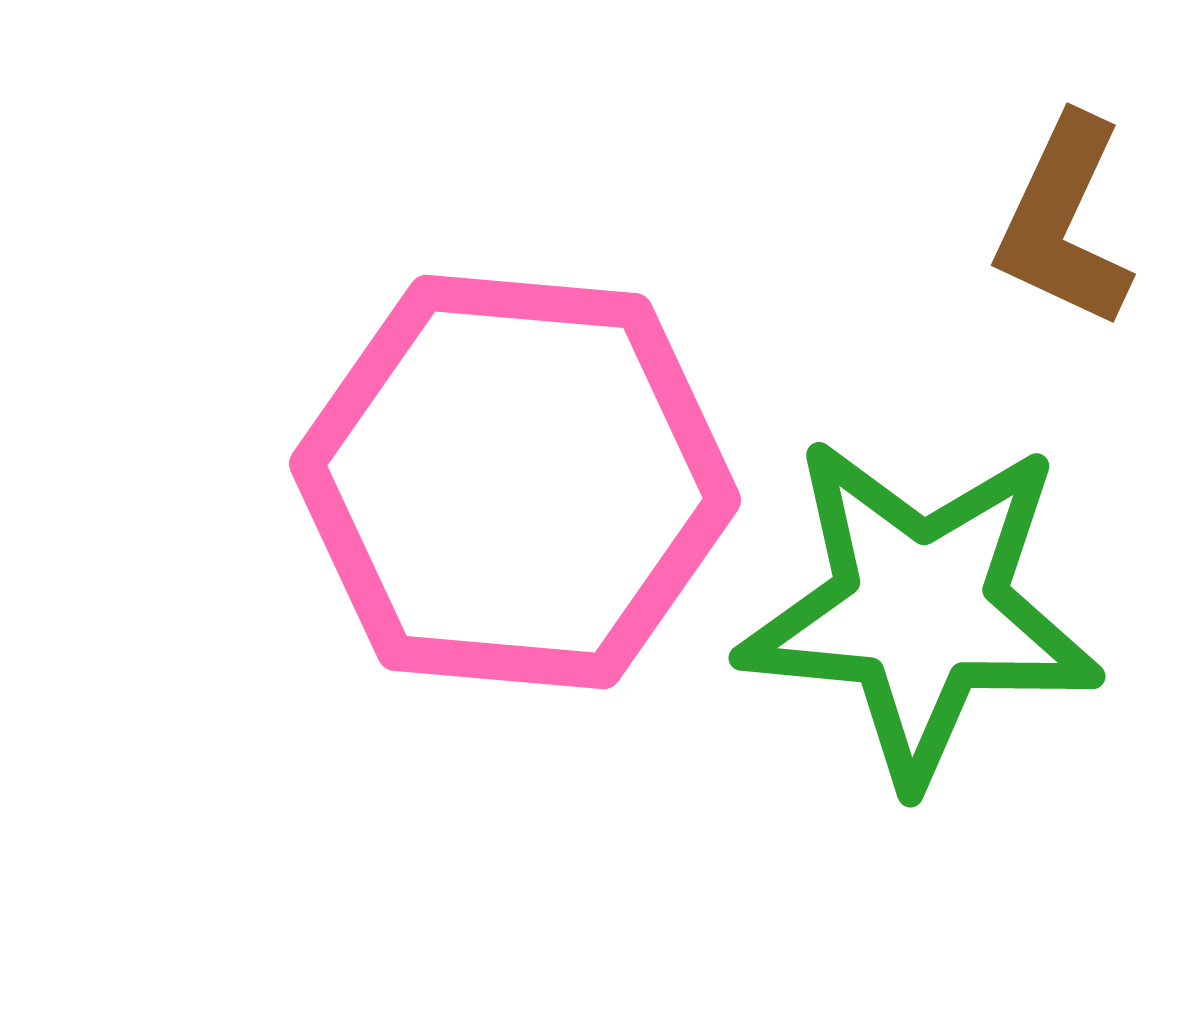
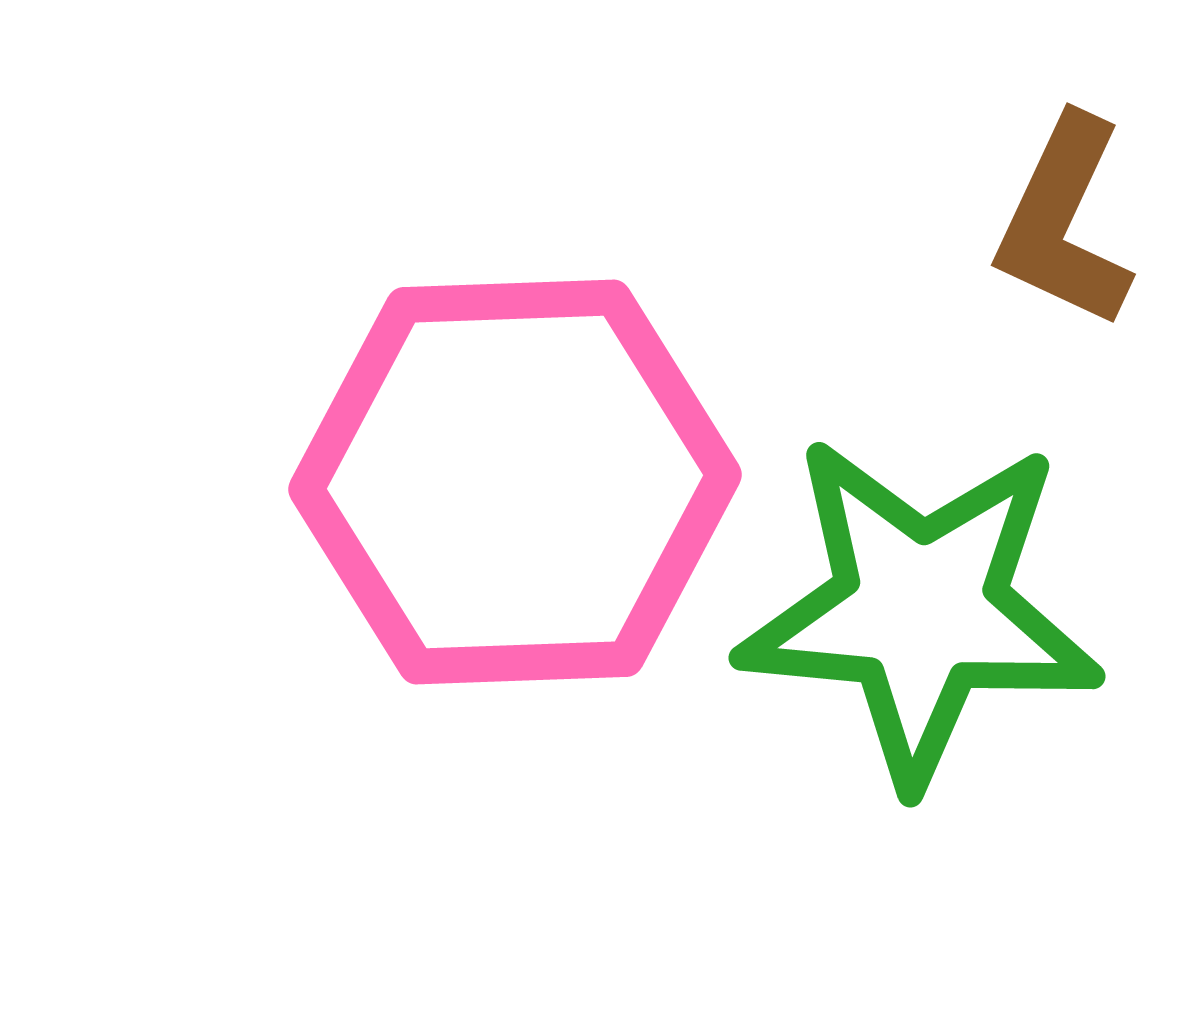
pink hexagon: rotated 7 degrees counterclockwise
